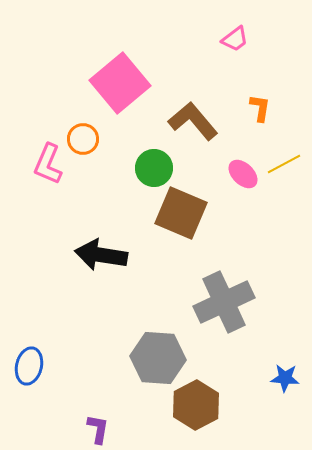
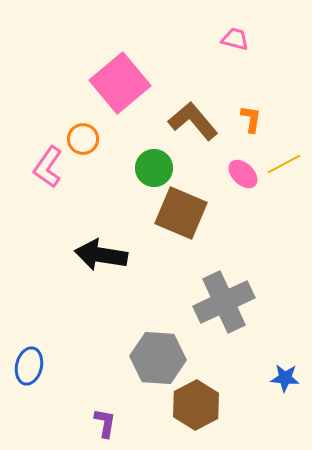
pink trapezoid: rotated 128 degrees counterclockwise
orange L-shape: moved 9 px left, 11 px down
pink L-shape: moved 3 px down; rotated 12 degrees clockwise
purple L-shape: moved 7 px right, 6 px up
